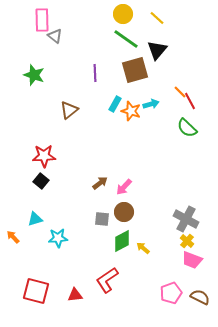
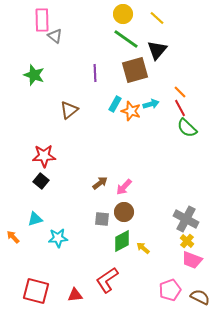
red line: moved 10 px left, 7 px down
pink pentagon: moved 1 px left, 3 px up
